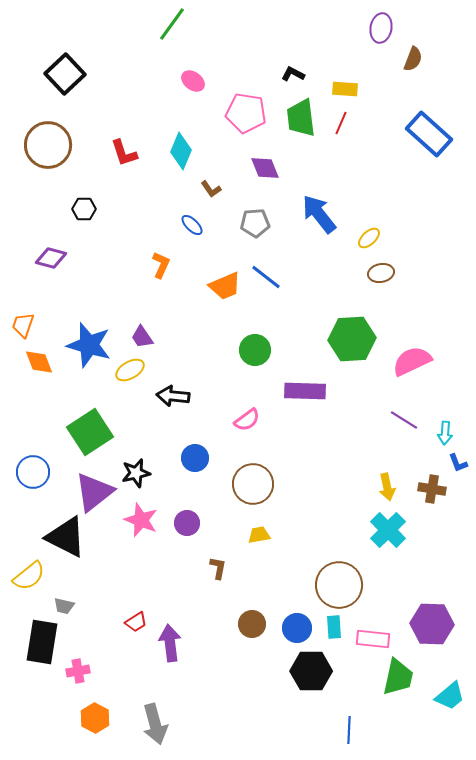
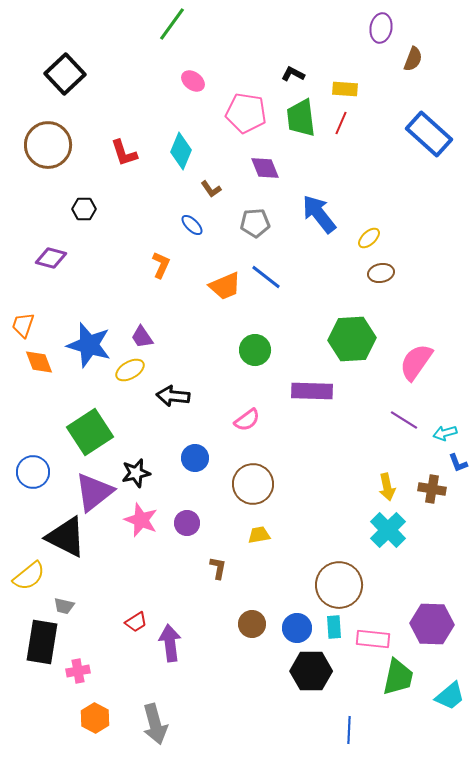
pink semicircle at (412, 361): moved 4 px right, 1 px down; rotated 30 degrees counterclockwise
purple rectangle at (305, 391): moved 7 px right
cyan arrow at (445, 433): rotated 70 degrees clockwise
